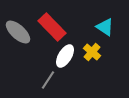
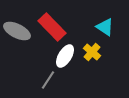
gray ellipse: moved 1 px left, 1 px up; rotated 16 degrees counterclockwise
